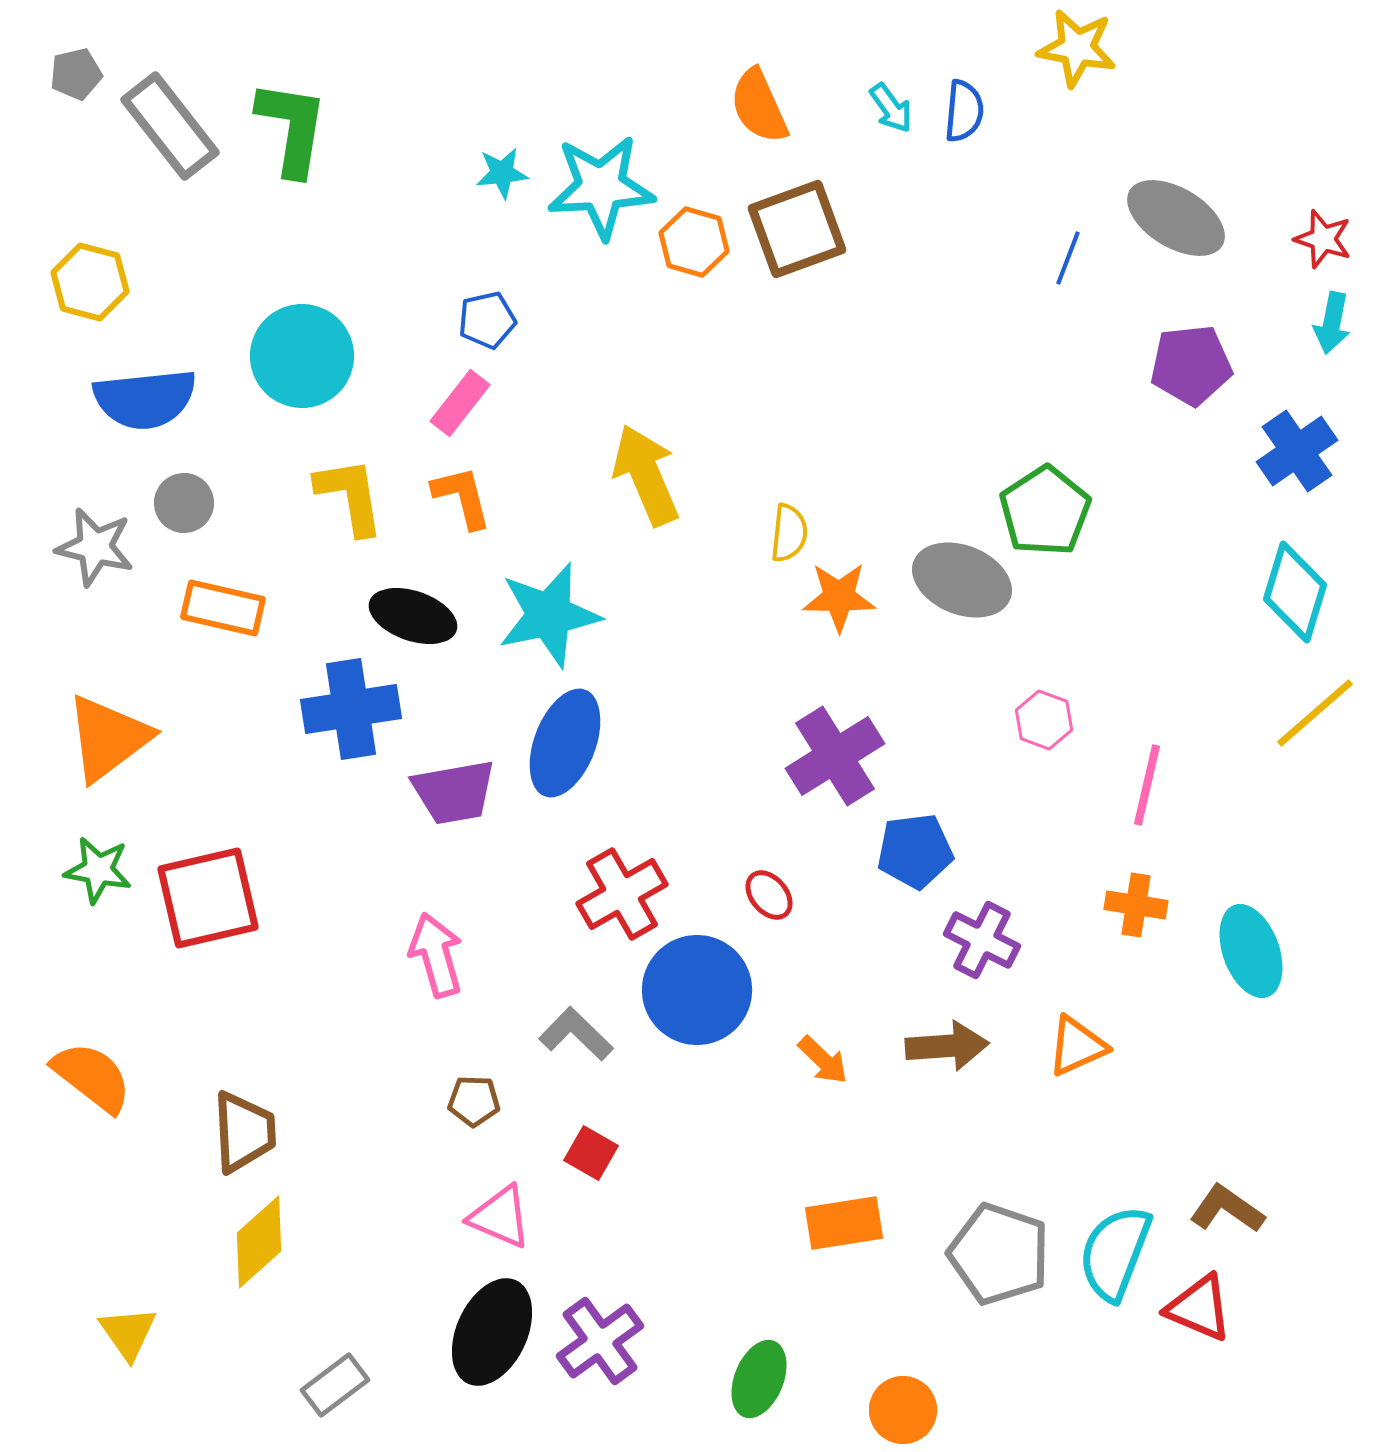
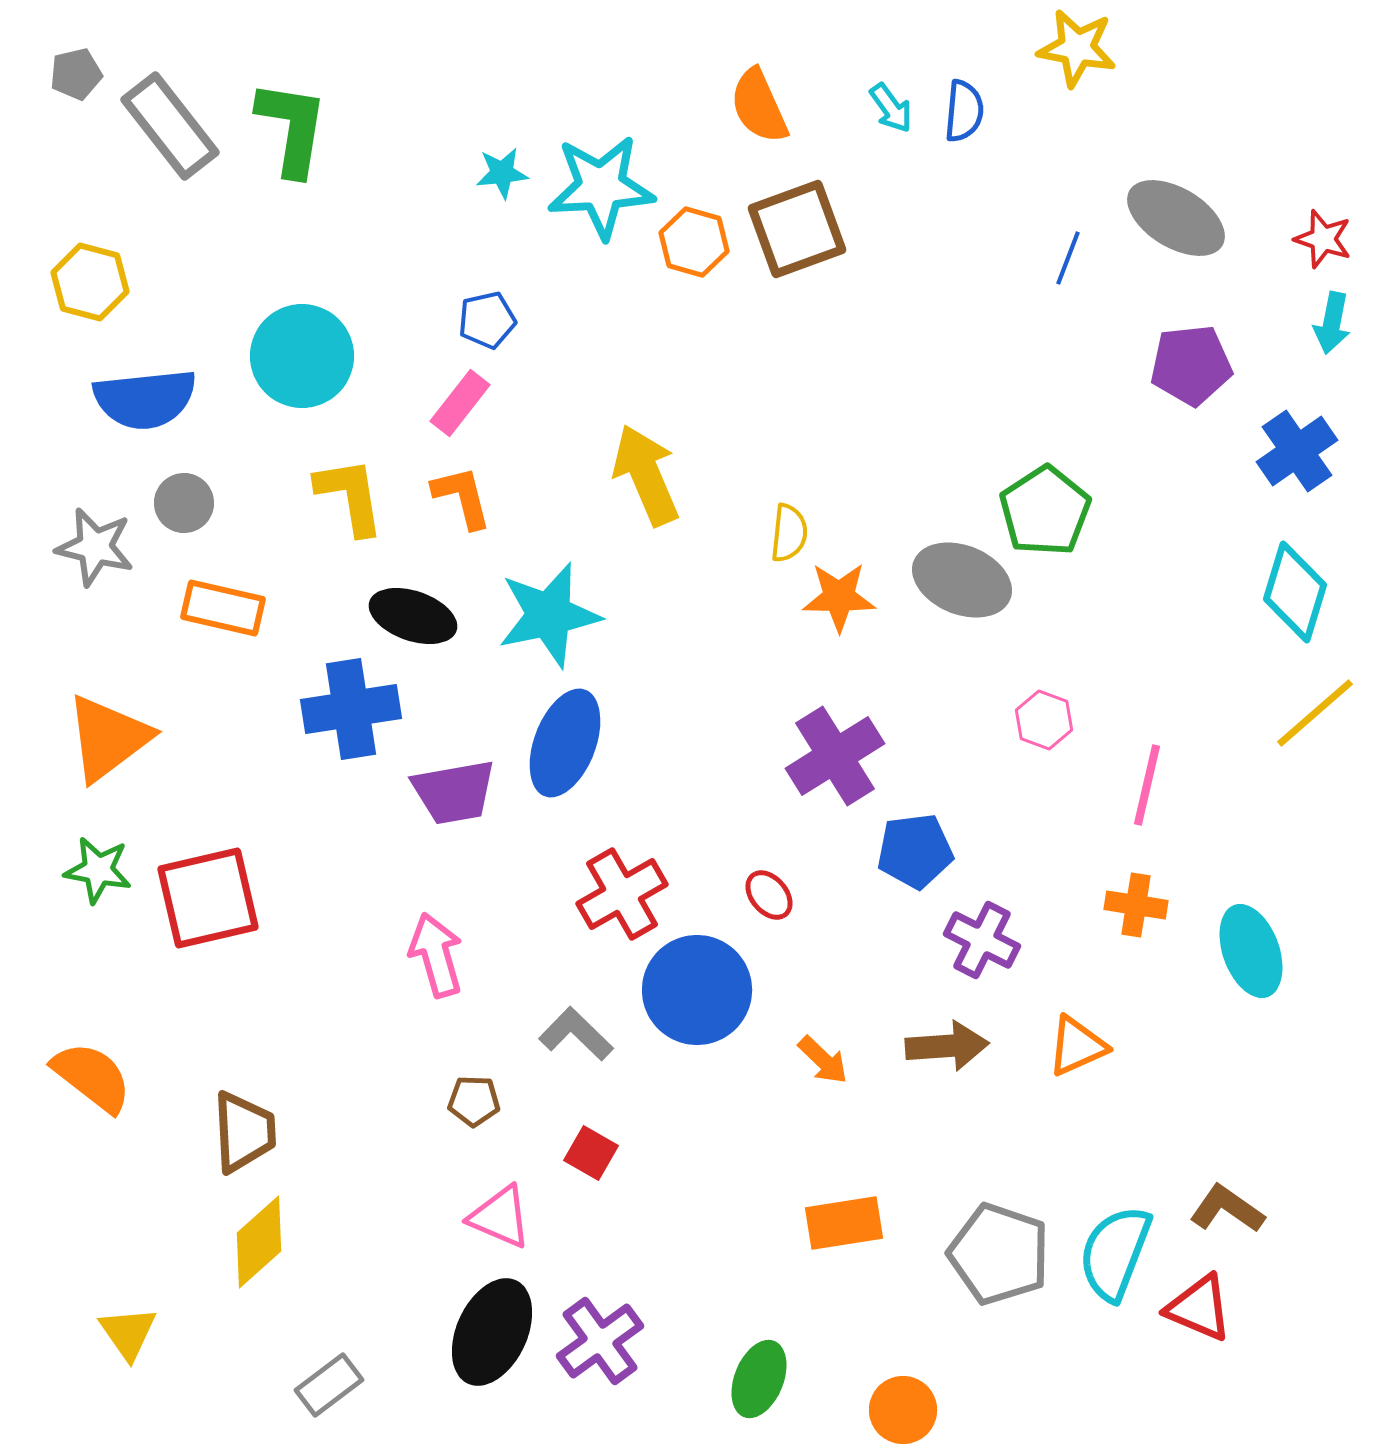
gray rectangle at (335, 1385): moved 6 px left
